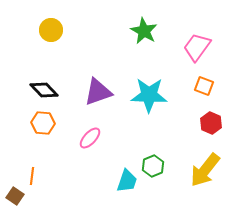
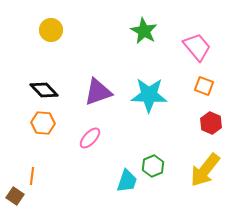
pink trapezoid: rotated 104 degrees clockwise
